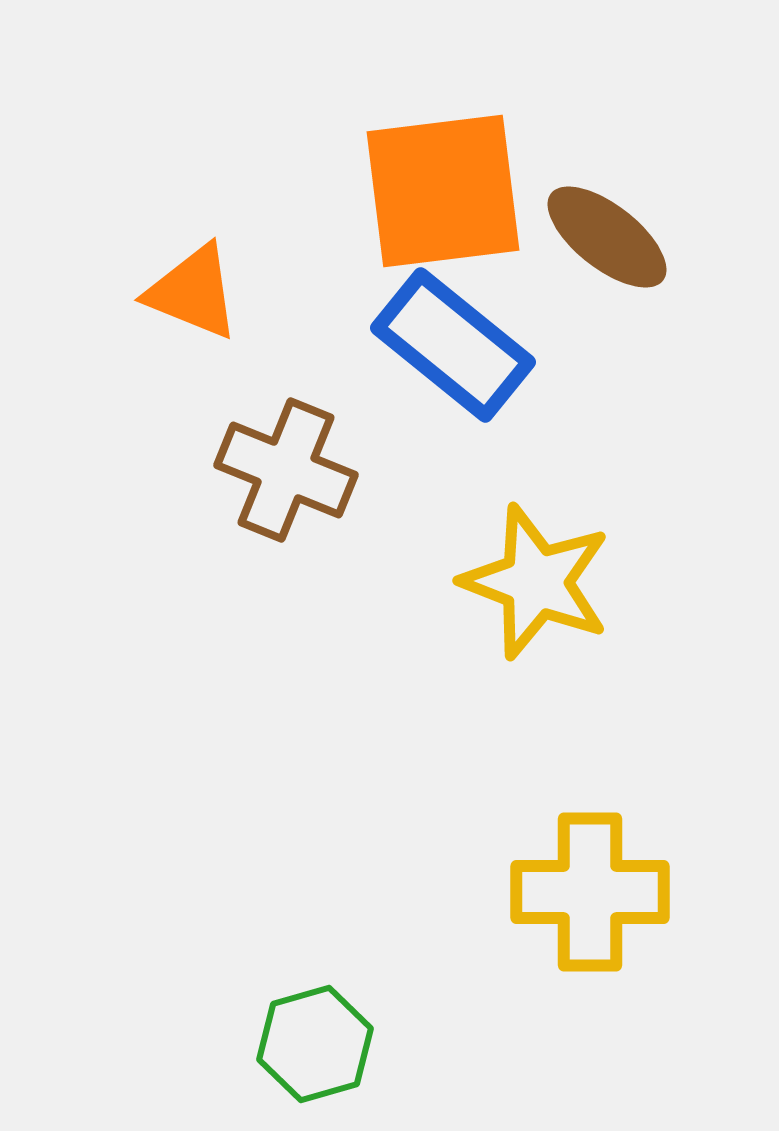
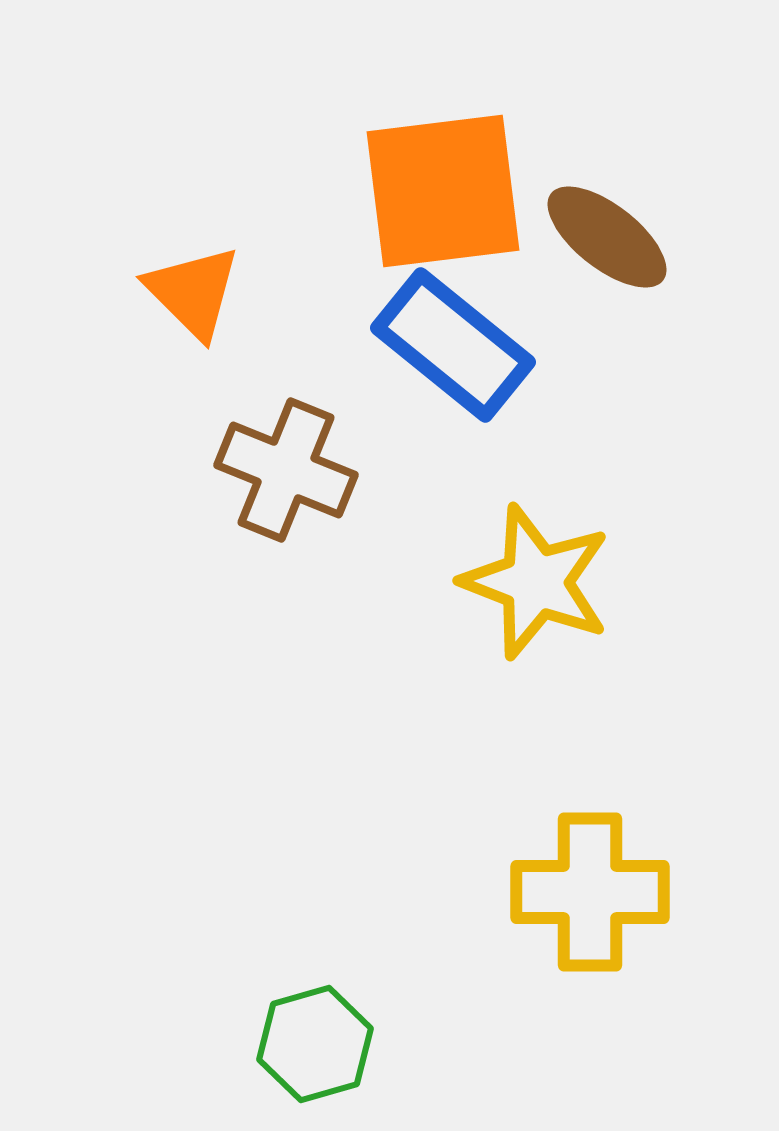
orange triangle: rotated 23 degrees clockwise
